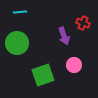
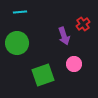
red cross: moved 1 px down; rotated 32 degrees clockwise
pink circle: moved 1 px up
